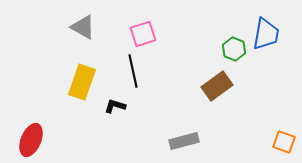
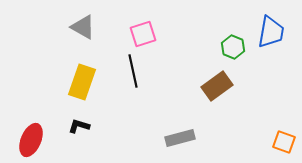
blue trapezoid: moved 5 px right, 2 px up
green hexagon: moved 1 px left, 2 px up
black L-shape: moved 36 px left, 20 px down
gray rectangle: moved 4 px left, 3 px up
